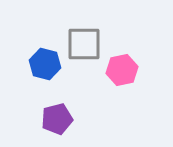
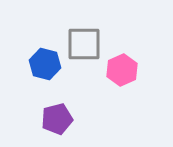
pink hexagon: rotated 12 degrees counterclockwise
